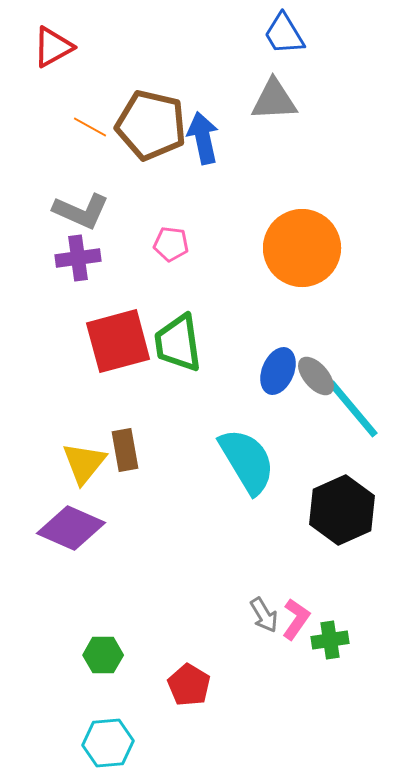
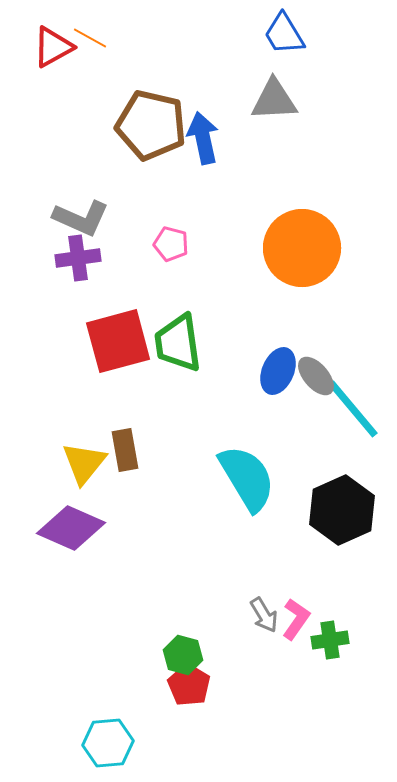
orange line: moved 89 px up
gray L-shape: moved 7 px down
pink pentagon: rotated 8 degrees clockwise
cyan semicircle: moved 17 px down
green hexagon: moved 80 px right; rotated 15 degrees clockwise
